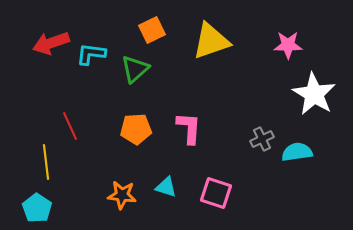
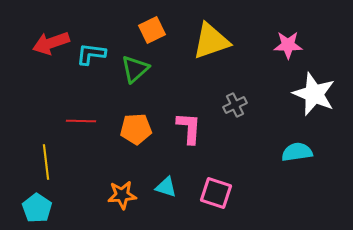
white star: rotated 9 degrees counterclockwise
red line: moved 11 px right, 5 px up; rotated 64 degrees counterclockwise
gray cross: moved 27 px left, 34 px up
orange star: rotated 12 degrees counterclockwise
